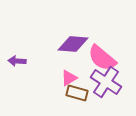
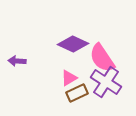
purple diamond: rotated 20 degrees clockwise
pink semicircle: rotated 16 degrees clockwise
brown rectangle: rotated 40 degrees counterclockwise
